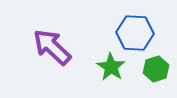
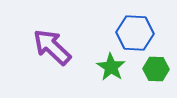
green hexagon: rotated 20 degrees clockwise
